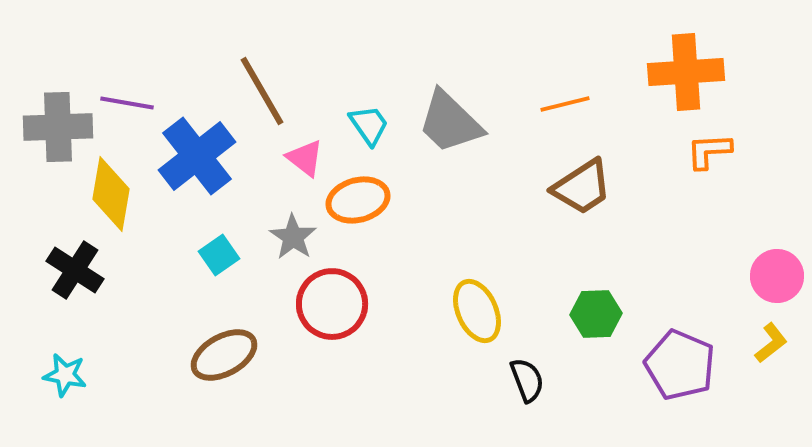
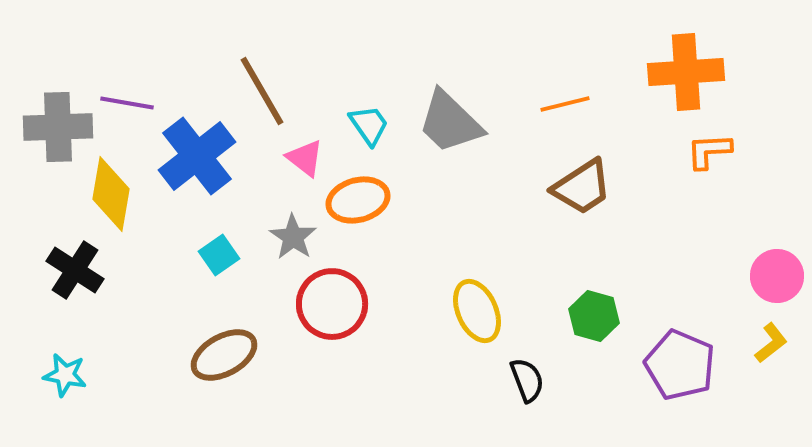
green hexagon: moved 2 px left, 2 px down; rotated 18 degrees clockwise
